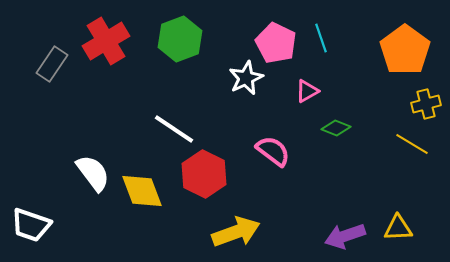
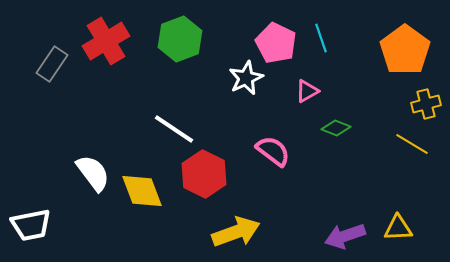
white trapezoid: rotated 30 degrees counterclockwise
